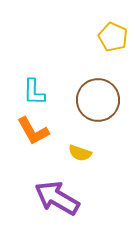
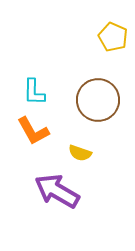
purple arrow: moved 7 px up
